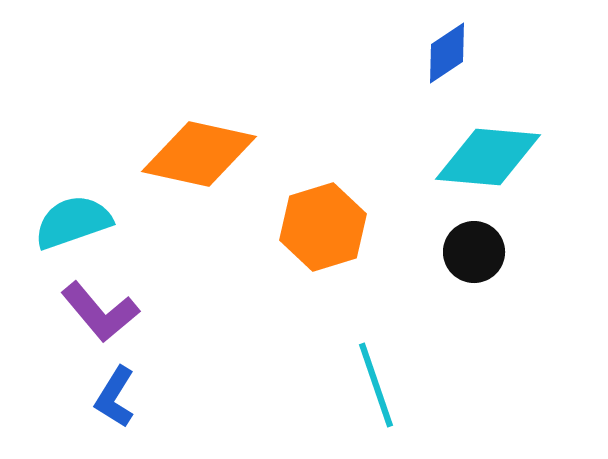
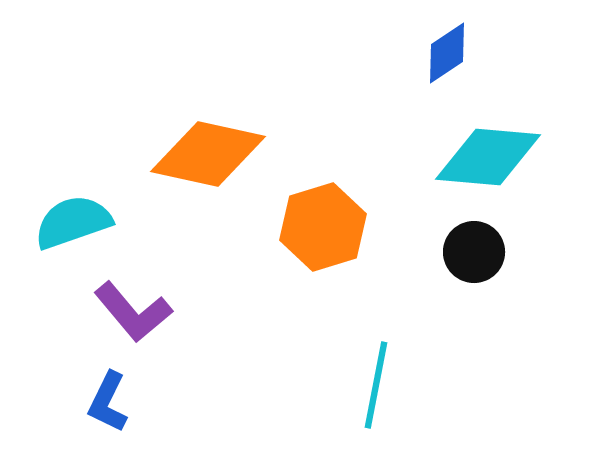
orange diamond: moved 9 px right
purple L-shape: moved 33 px right
cyan line: rotated 30 degrees clockwise
blue L-shape: moved 7 px left, 5 px down; rotated 6 degrees counterclockwise
